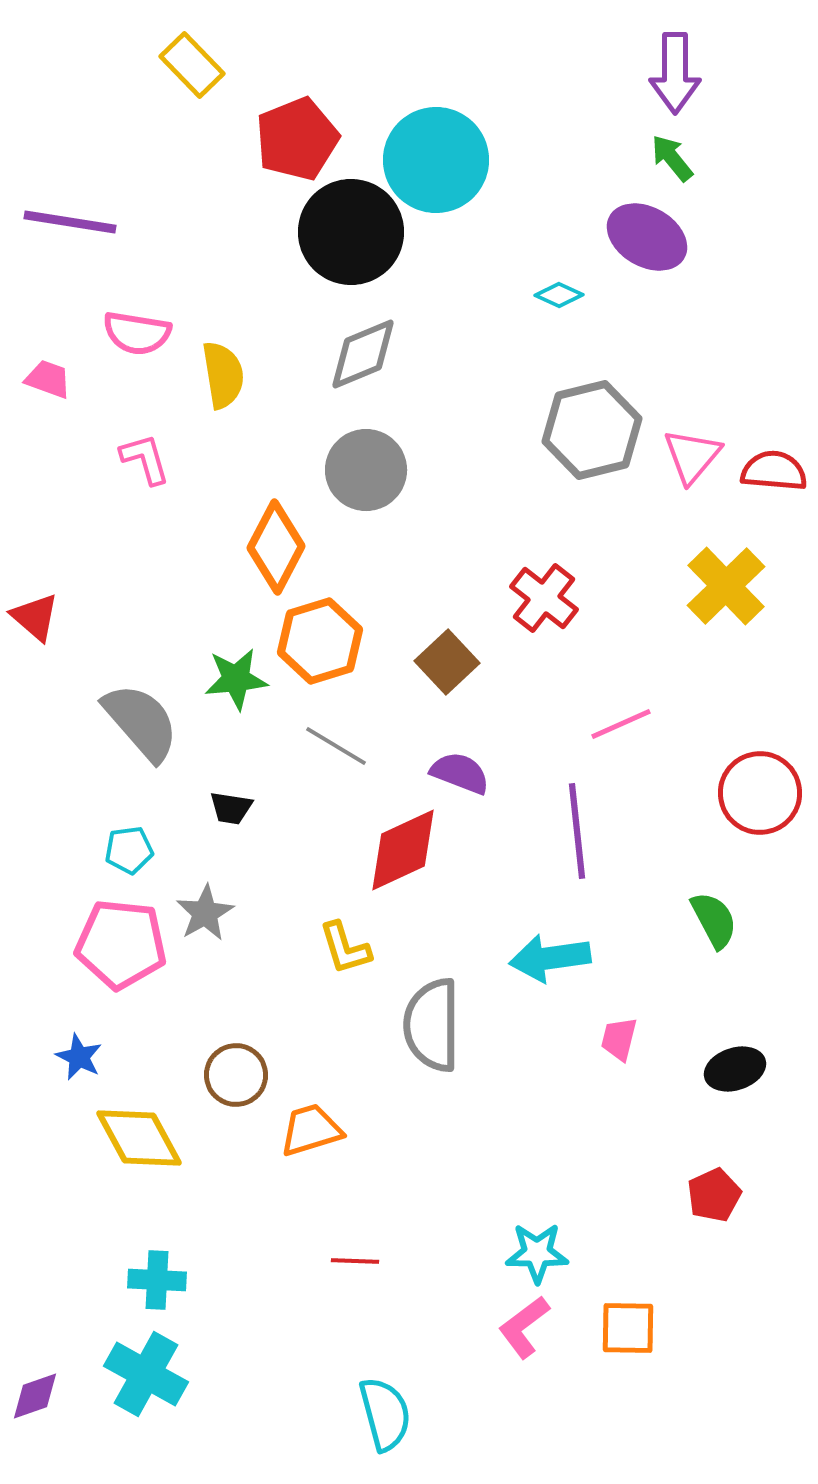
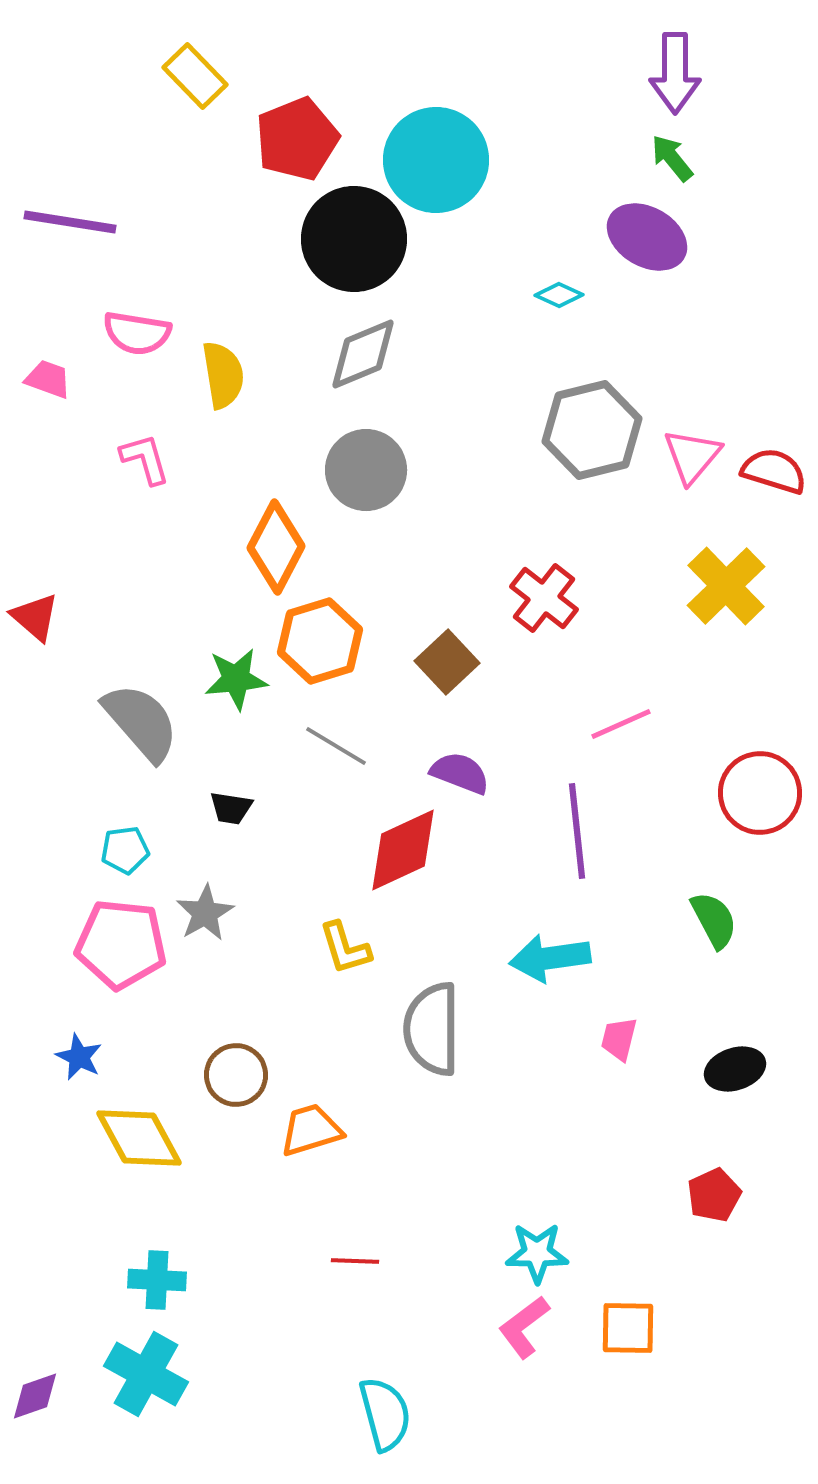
yellow rectangle at (192, 65): moved 3 px right, 11 px down
black circle at (351, 232): moved 3 px right, 7 px down
red semicircle at (774, 471): rotated 12 degrees clockwise
cyan pentagon at (129, 850): moved 4 px left
gray semicircle at (432, 1025): moved 4 px down
